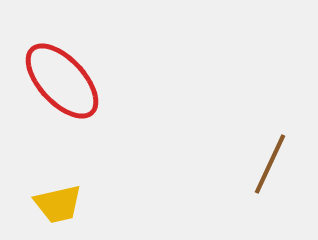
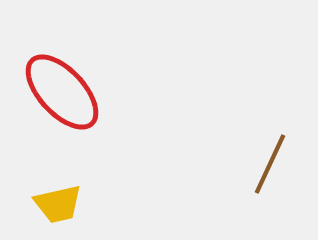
red ellipse: moved 11 px down
